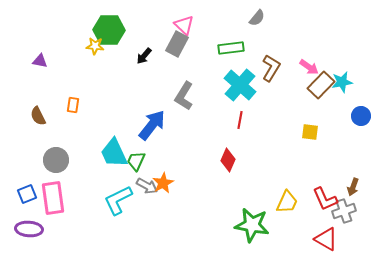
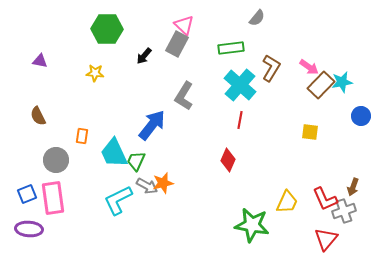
green hexagon: moved 2 px left, 1 px up
yellow star: moved 27 px down
orange rectangle: moved 9 px right, 31 px down
orange star: rotated 15 degrees clockwise
red triangle: rotated 40 degrees clockwise
